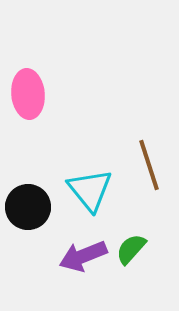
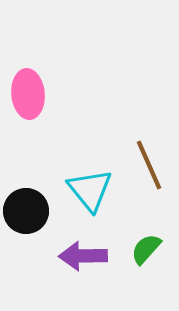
brown line: rotated 6 degrees counterclockwise
black circle: moved 2 px left, 4 px down
green semicircle: moved 15 px right
purple arrow: rotated 21 degrees clockwise
